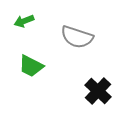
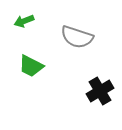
black cross: moved 2 px right; rotated 16 degrees clockwise
